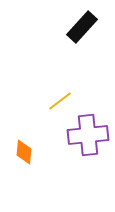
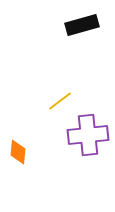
black rectangle: moved 2 px up; rotated 32 degrees clockwise
orange diamond: moved 6 px left
